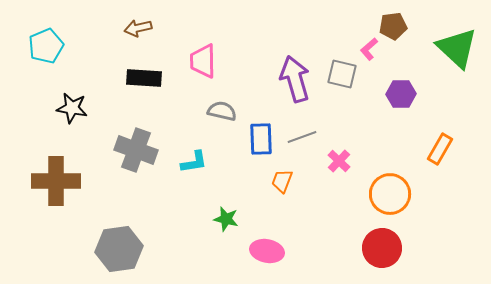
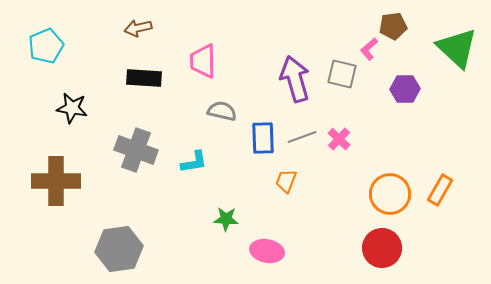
purple hexagon: moved 4 px right, 5 px up
blue rectangle: moved 2 px right, 1 px up
orange rectangle: moved 41 px down
pink cross: moved 22 px up
orange trapezoid: moved 4 px right
green star: rotated 10 degrees counterclockwise
